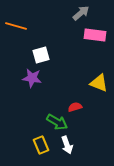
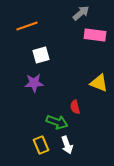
orange line: moved 11 px right; rotated 35 degrees counterclockwise
purple star: moved 2 px right, 5 px down; rotated 12 degrees counterclockwise
red semicircle: rotated 88 degrees counterclockwise
green arrow: rotated 10 degrees counterclockwise
